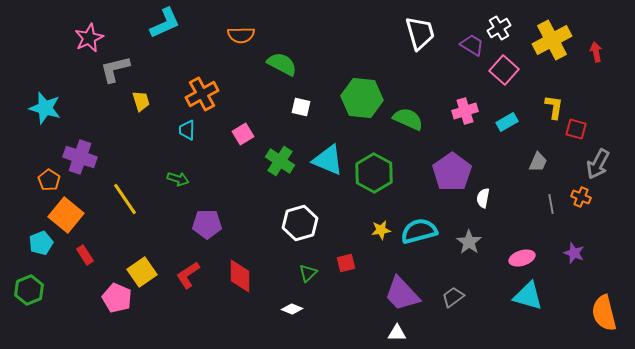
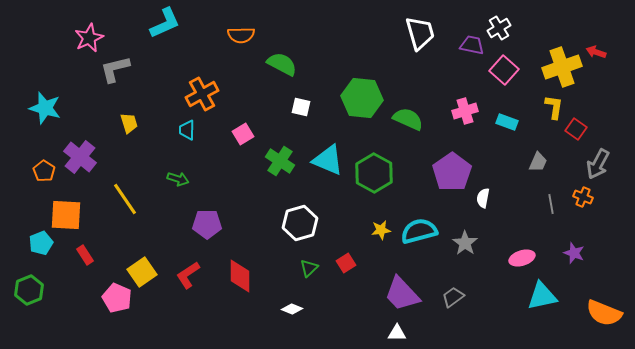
yellow cross at (552, 40): moved 10 px right, 27 px down; rotated 9 degrees clockwise
purple trapezoid at (472, 45): rotated 20 degrees counterclockwise
red arrow at (596, 52): rotated 60 degrees counterclockwise
yellow trapezoid at (141, 101): moved 12 px left, 22 px down
cyan rectangle at (507, 122): rotated 50 degrees clockwise
red square at (576, 129): rotated 20 degrees clockwise
purple cross at (80, 157): rotated 20 degrees clockwise
orange pentagon at (49, 180): moved 5 px left, 9 px up
orange cross at (581, 197): moved 2 px right
orange square at (66, 215): rotated 36 degrees counterclockwise
gray star at (469, 242): moved 4 px left, 1 px down
red square at (346, 263): rotated 18 degrees counterclockwise
green triangle at (308, 273): moved 1 px right, 5 px up
cyan triangle at (528, 296): moved 14 px right; rotated 28 degrees counterclockwise
orange semicircle at (604, 313): rotated 54 degrees counterclockwise
